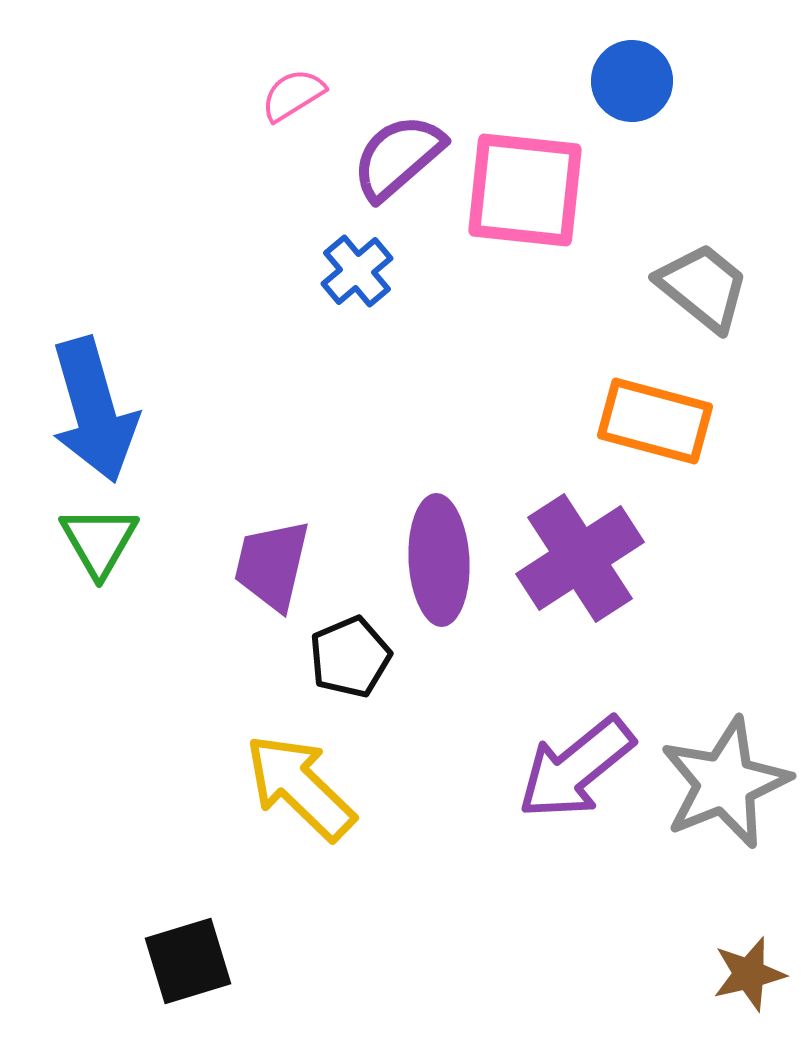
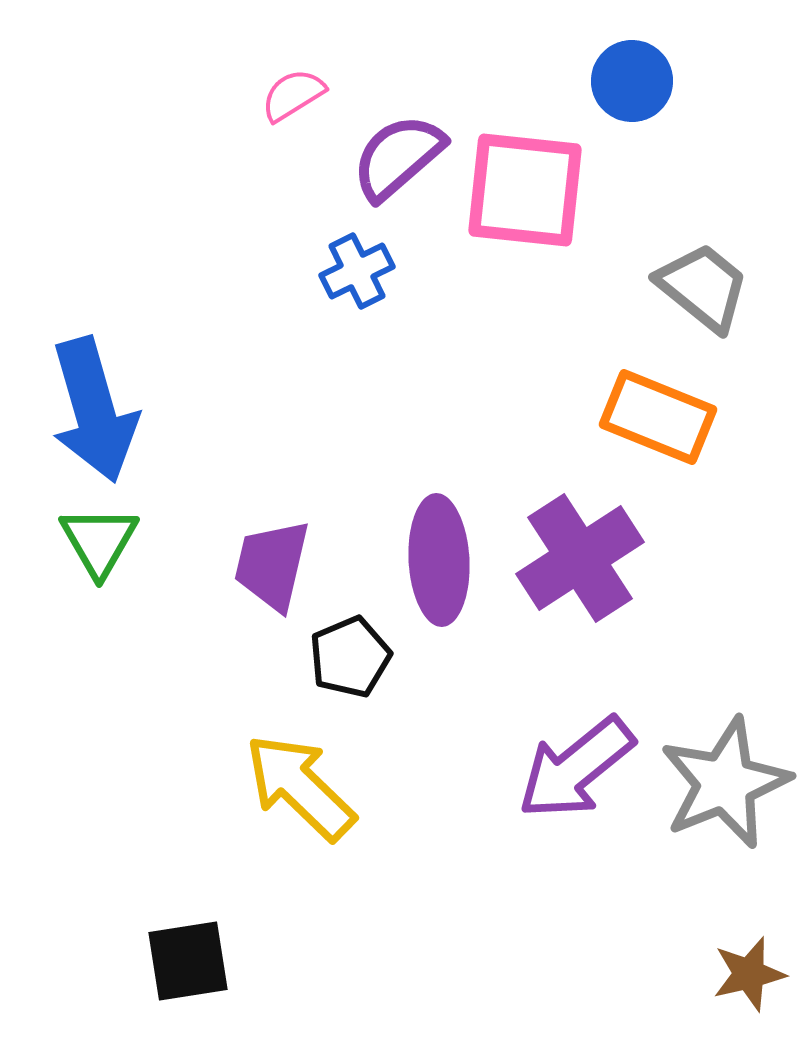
blue cross: rotated 14 degrees clockwise
orange rectangle: moved 3 px right, 4 px up; rotated 7 degrees clockwise
black square: rotated 8 degrees clockwise
